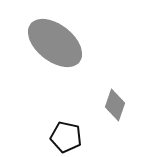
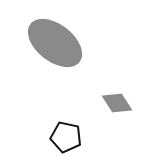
gray diamond: moved 2 px right, 2 px up; rotated 52 degrees counterclockwise
